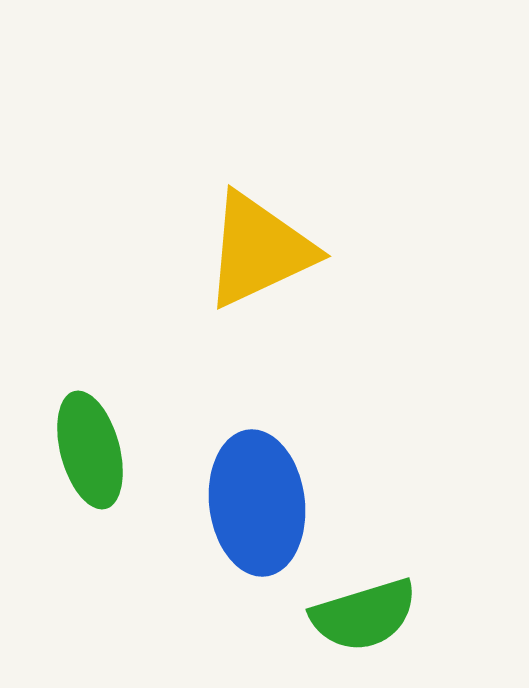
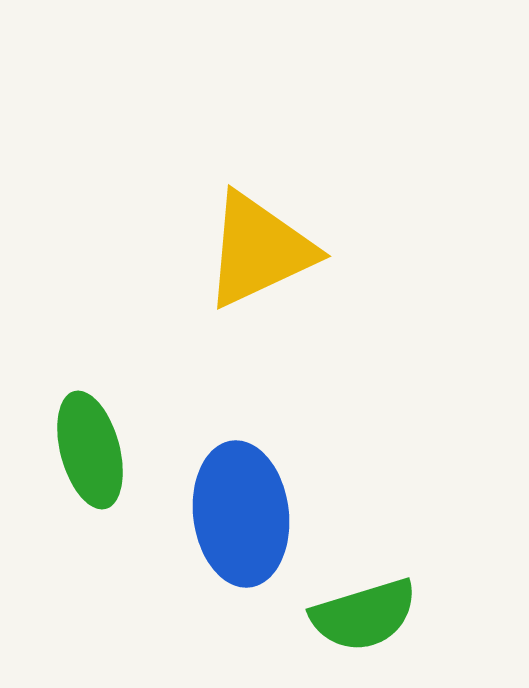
blue ellipse: moved 16 px left, 11 px down
